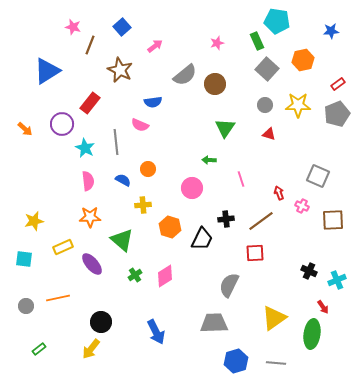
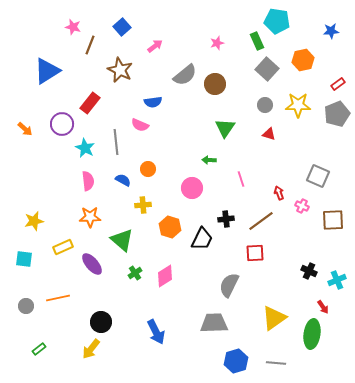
green cross at (135, 275): moved 2 px up
